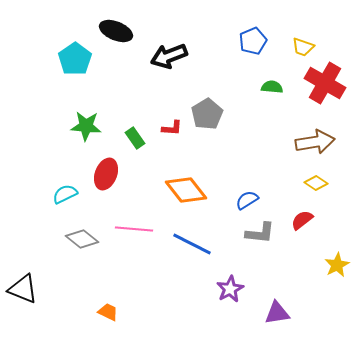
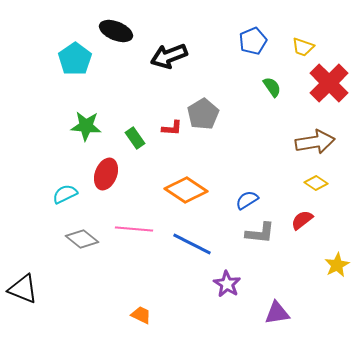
red cross: moved 4 px right; rotated 15 degrees clockwise
green semicircle: rotated 50 degrees clockwise
gray pentagon: moved 4 px left
orange diamond: rotated 18 degrees counterclockwise
purple star: moved 3 px left, 5 px up; rotated 12 degrees counterclockwise
orange trapezoid: moved 33 px right, 3 px down
